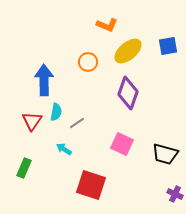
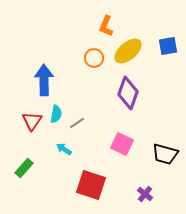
orange L-shape: moved 1 px left, 1 px down; rotated 90 degrees clockwise
orange circle: moved 6 px right, 4 px up
cyan semicircle: moved 2 px down
green rectangle: rotated 18 degrees clockwise
purple cross: moved 30 px left; rotated 14 degrees clockwise
